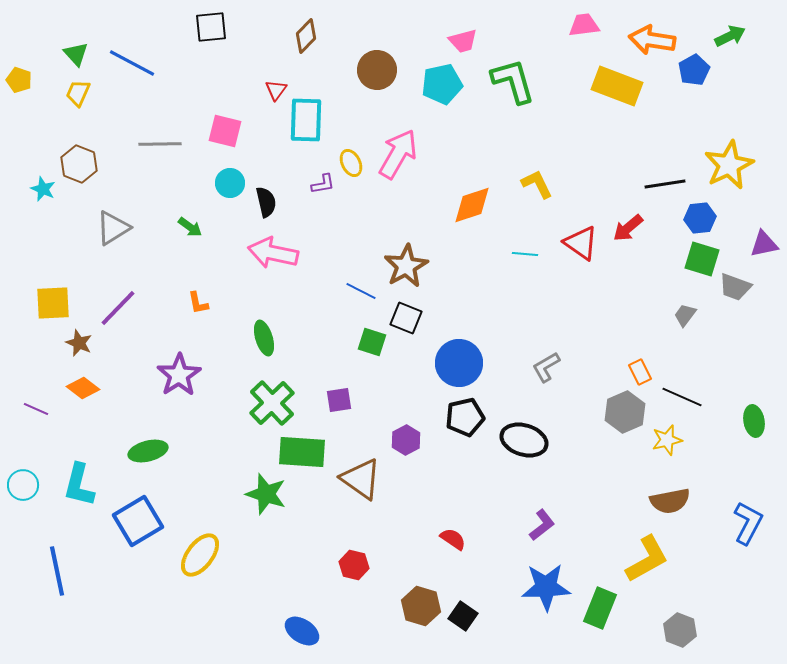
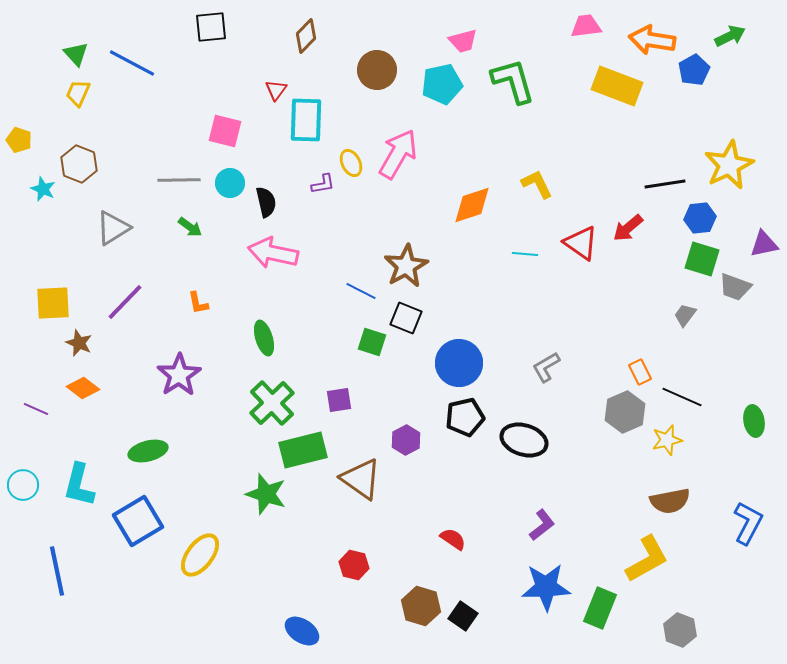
pink trapezoid at (584, 25): moved 2 px right, 1 px down
yellow pentagon at (19, 80): moved 60 px down
gray line at (160, 144): moved 19 px right, 36 px down
purple line at (118, 308): moved 7 px right, 6 px up
green rectangle at (302, 452): moved 1 px right, 2 px up; rotated 18 degrees counterclockwise
